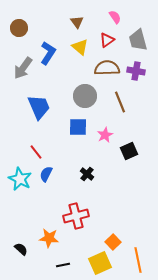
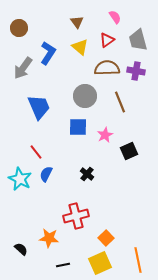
orange square: moved 7 px left, 4 px up
